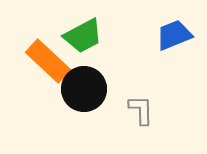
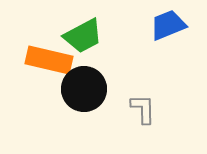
blue trapezoid: moved 6 px left, 10 px up
orange rectangle: moved 1 px right, 1 px up; rotated 30 degrees counterclockwise
gray L-shape: moved 2 px right, 1 px up
